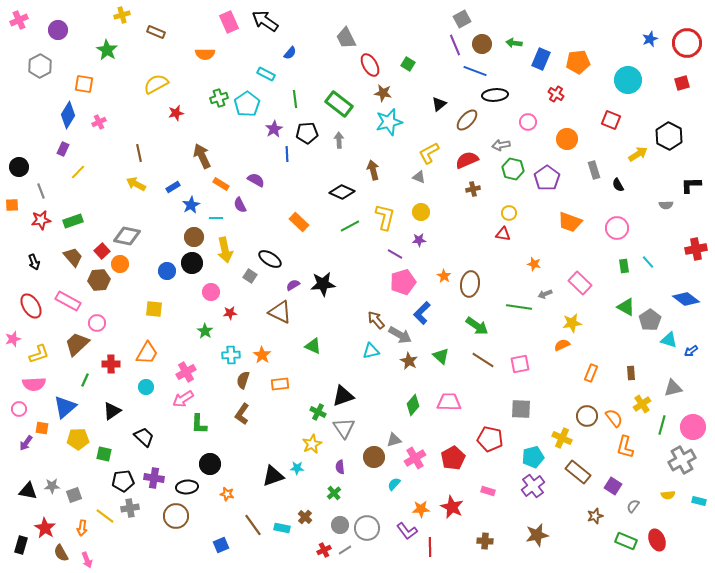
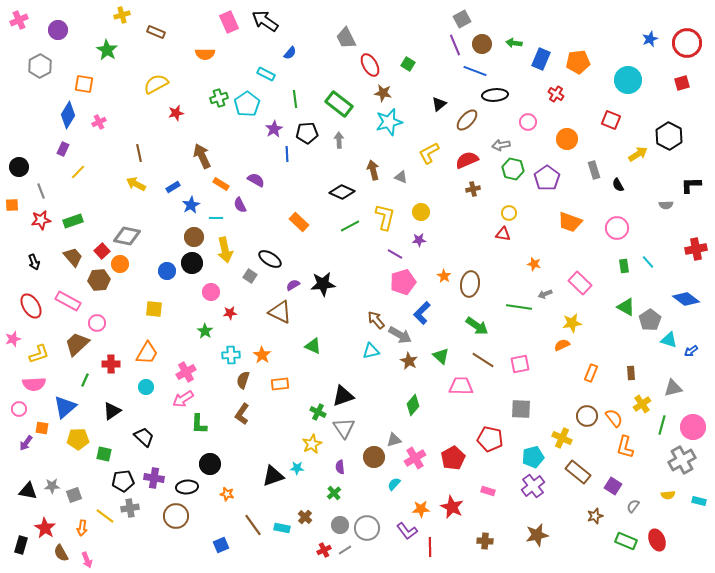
gray triangle at (419, 177): moved 18 px left
pink trapezoid at (449, 402): moved 12 px right, 16 px up
